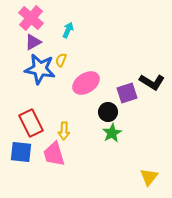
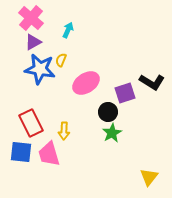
purple square: moved 2 px left
pink trapezoid: moved 5 px left
